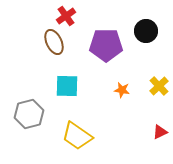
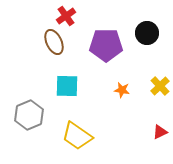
black circle: moved 1 px right, 2 px down
yellow cross: moved 1 px right
gray hexagon: moved 1 px down; rotated 8 degrees counterclockwise
